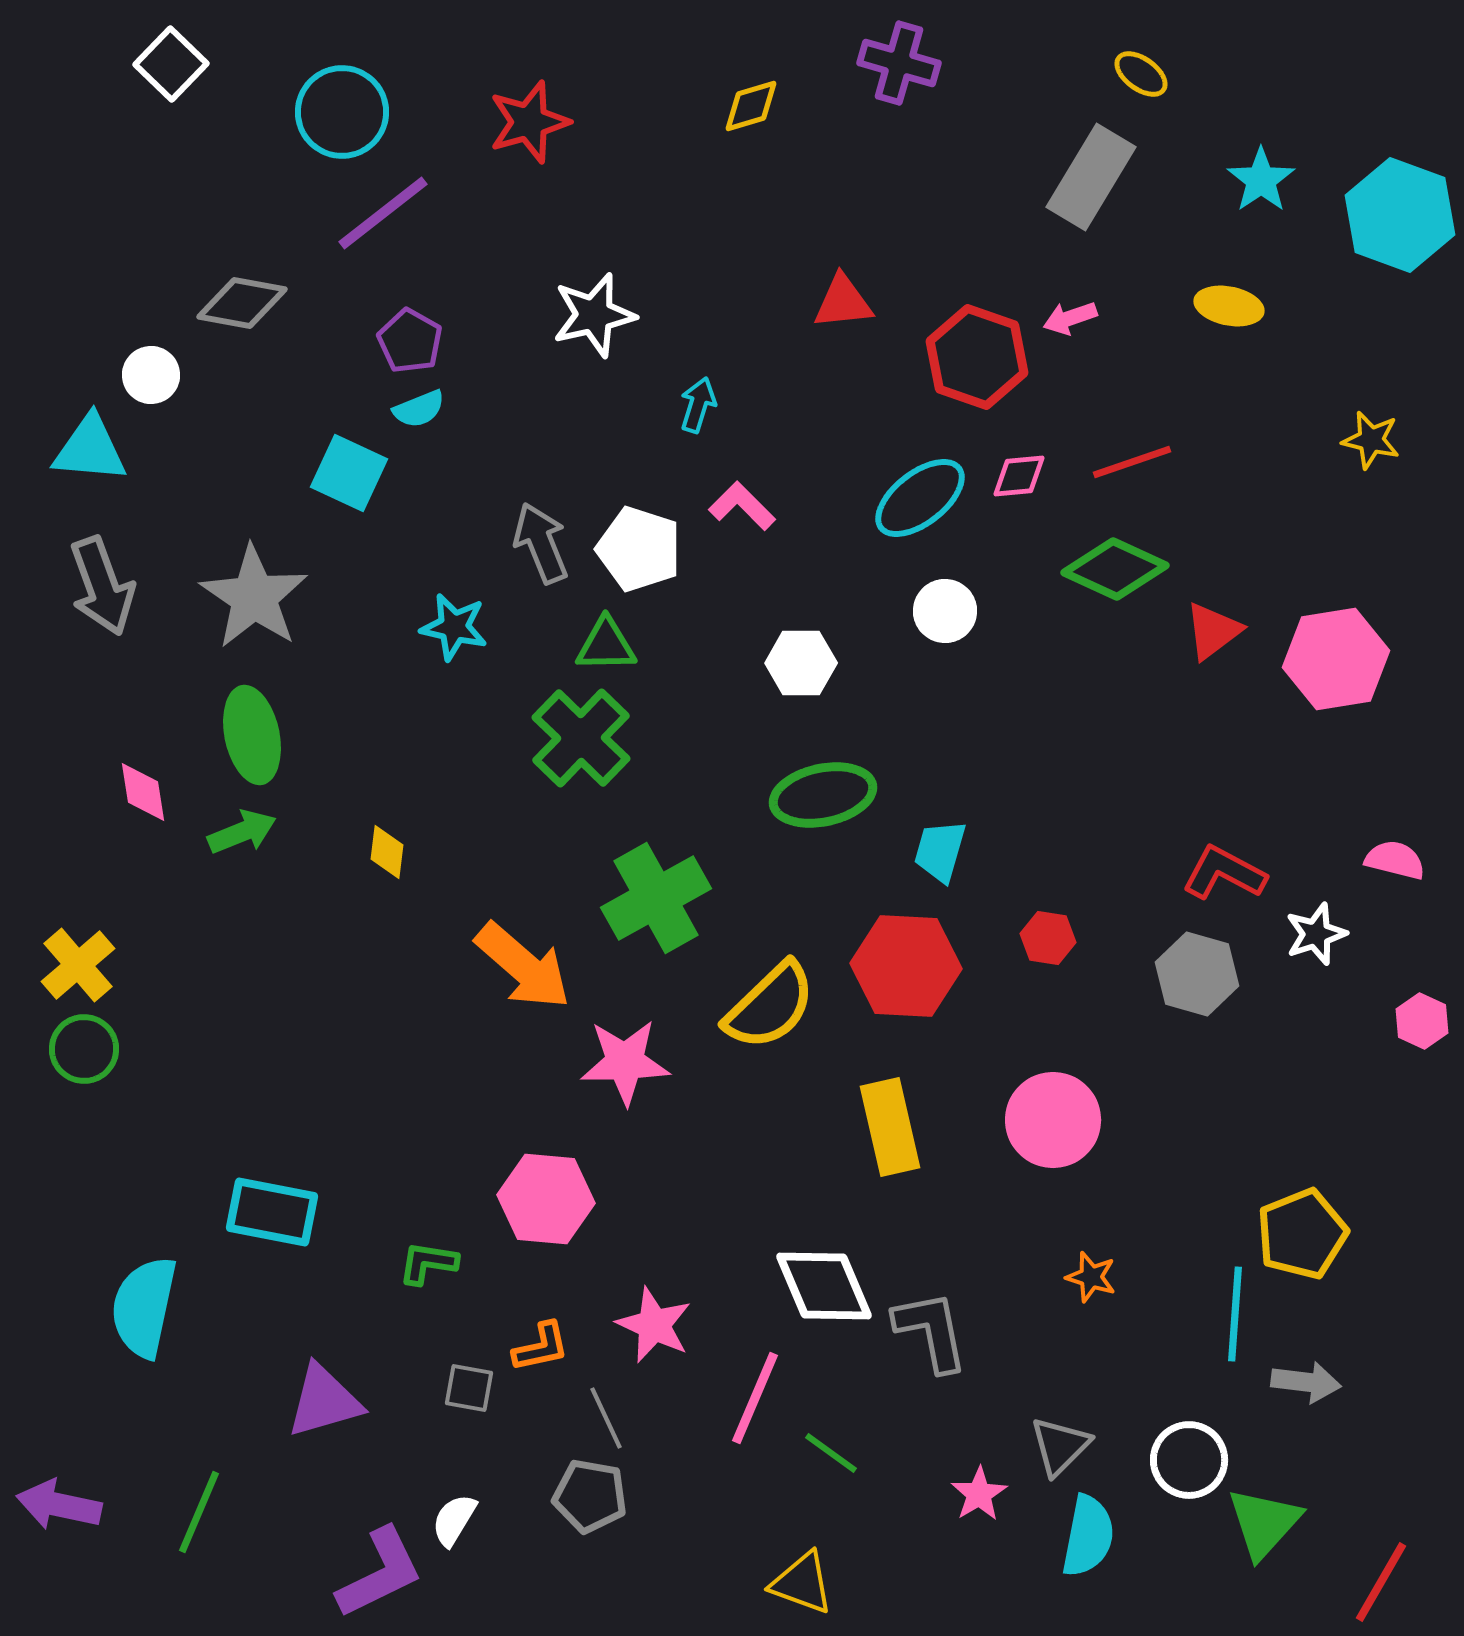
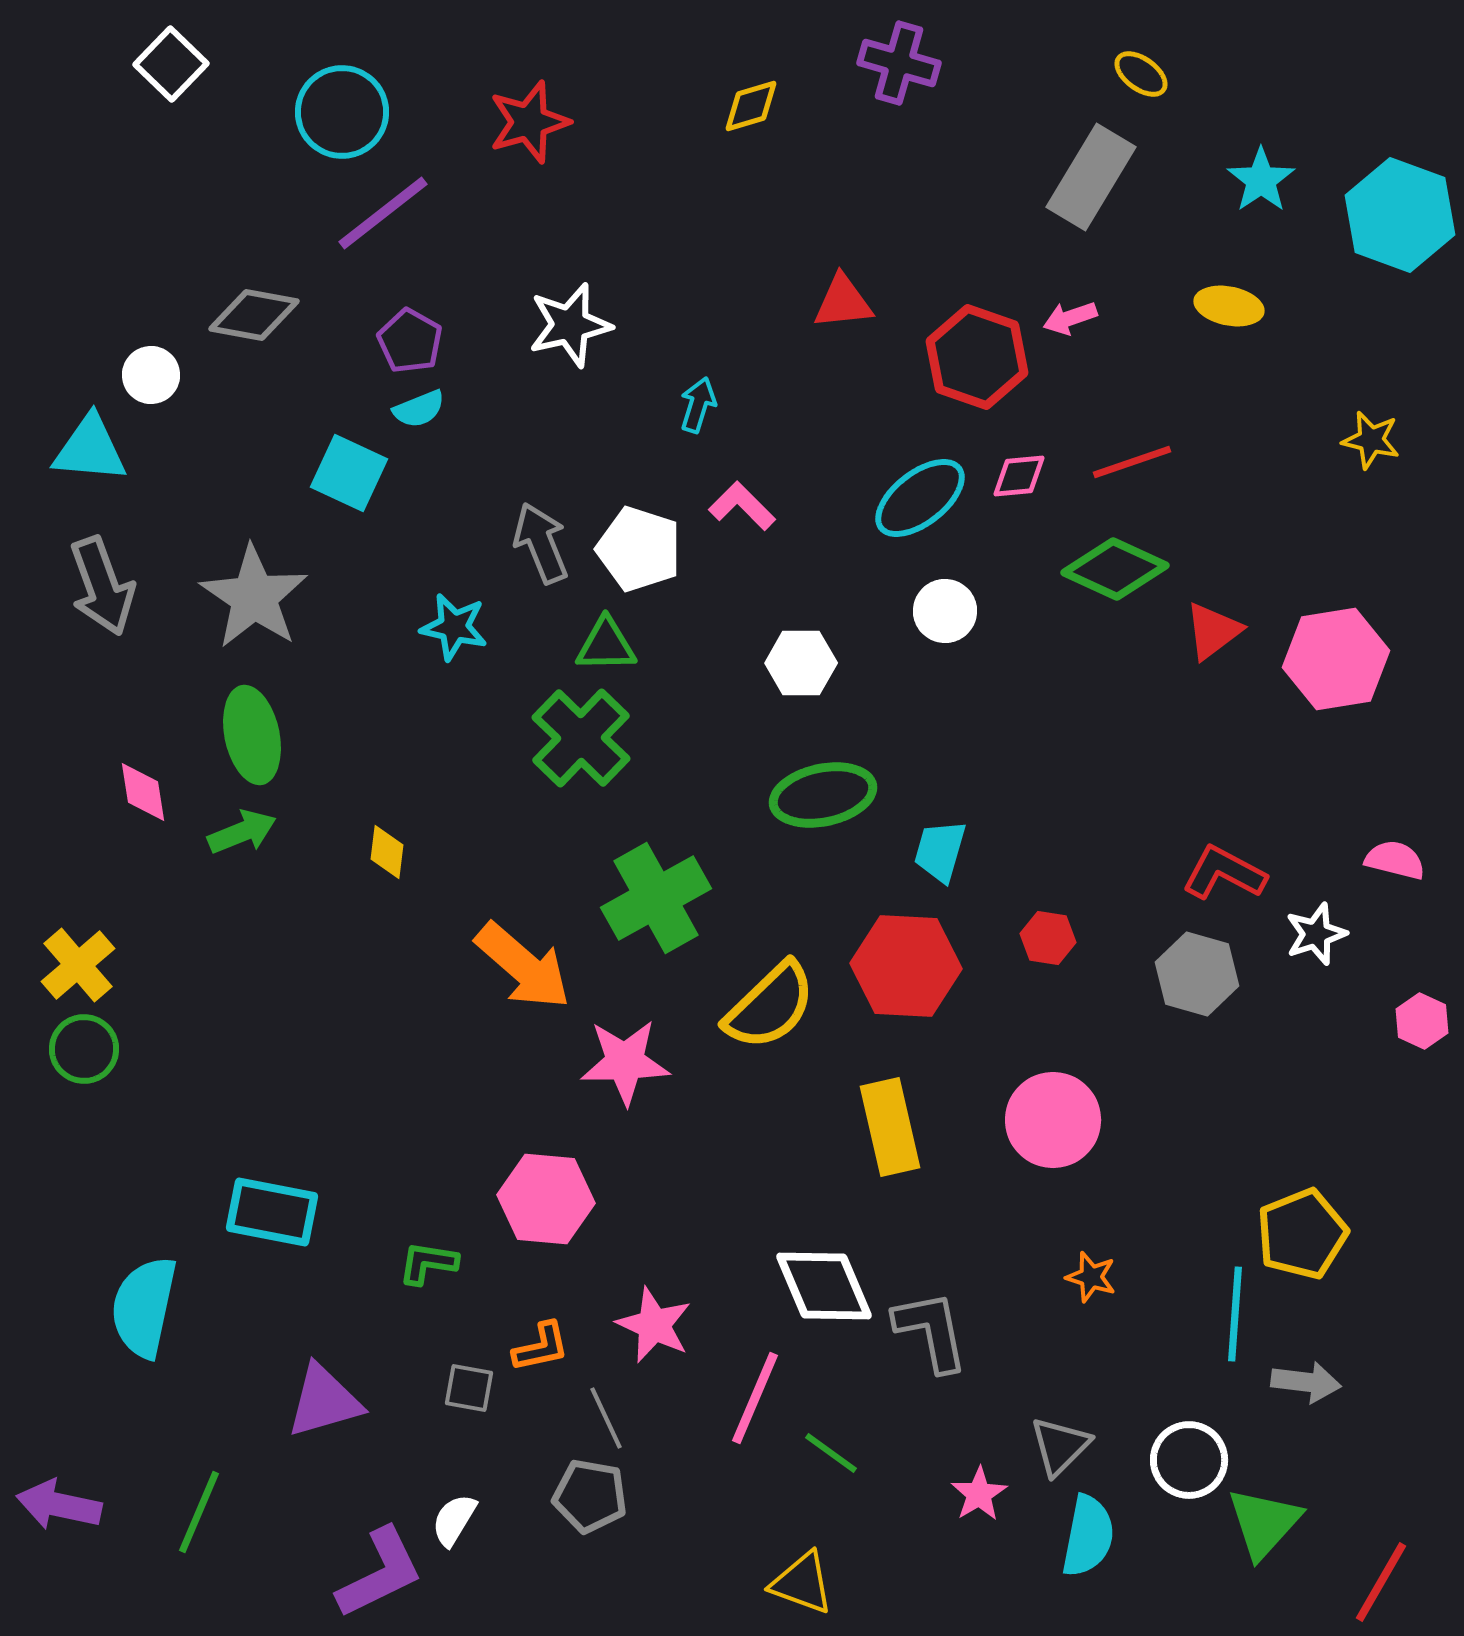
gray diamond at (242, 303): moved 12 px right, 12 px down
white star at (594, 315): moved 24 px left, 10 px down
